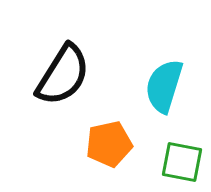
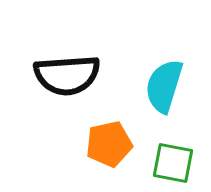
black semicircle: moved 4 px right; rotated 54 degrees clockwise
green square: moved 9 px left, 1 px down
